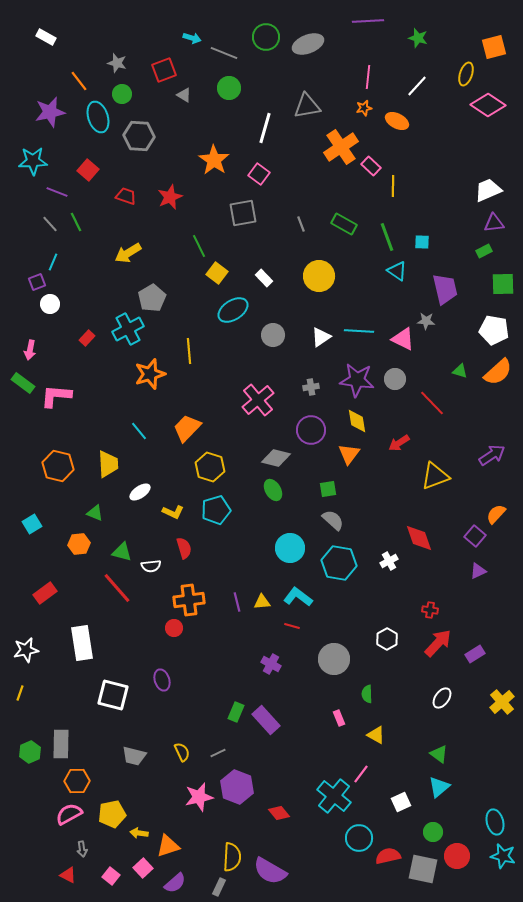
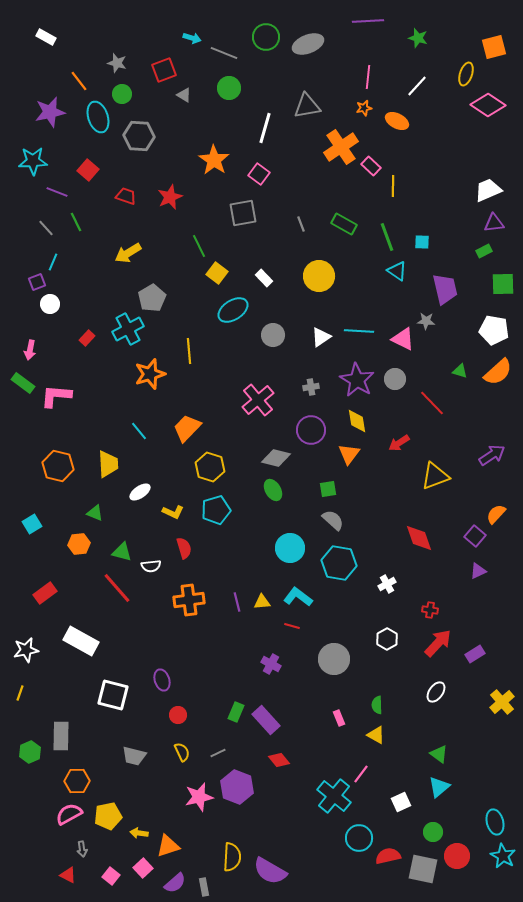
gray line at (50, 224): moved 4 px left, 4 px down
purple star at (357, 380): rotated 24 degrees clockwise
white cross at (389, 561): moved 2 px left, 23 px down
red circle at (174, 628): moved 4 px right, 87 px down
white rectangle at (82, 643): moved 1 px left, 2 px up; rotated 52 degrees counterclockwise
green semicircle at (367, 694): moved 10 px right, 11 px down
white ellipse at (442, 698): moved 6 px left, 6 px up
gray rectangle at (61, 744): moved 8 px up
red diamond at (279, 813): moved 53 px up
yellow pentagon at (112, 814): moved 4 px left, 2 px down
cyan star at (503, 856): rotated 15 degrees clockwise
gray rectangle at (219, 887): moved 15 px left; rotated 36 degrees counterclockwise
